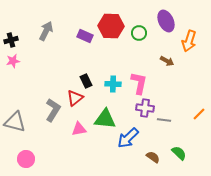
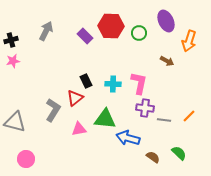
purple rectangle: rotated 21 degrees clockwise
orange line: moved 10 px left, 2 px down
blue arrow: rotated 60 degrees clockwise
